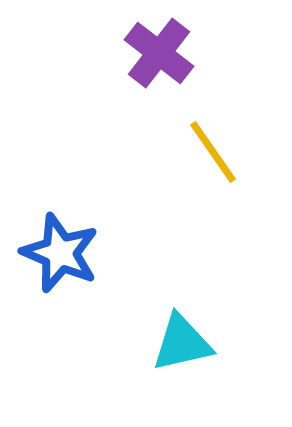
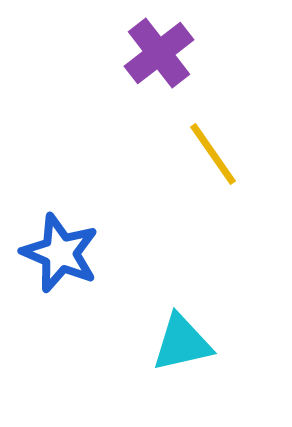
purple cross: rotated 14 degrees clockwise
yellow line: moved 2 px down
